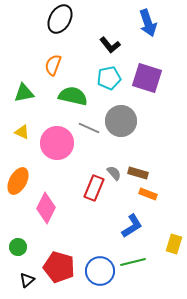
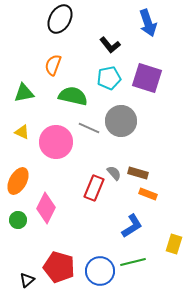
pink circle: moved 1 px left, 1 px up
green circle: moved 27 px up
